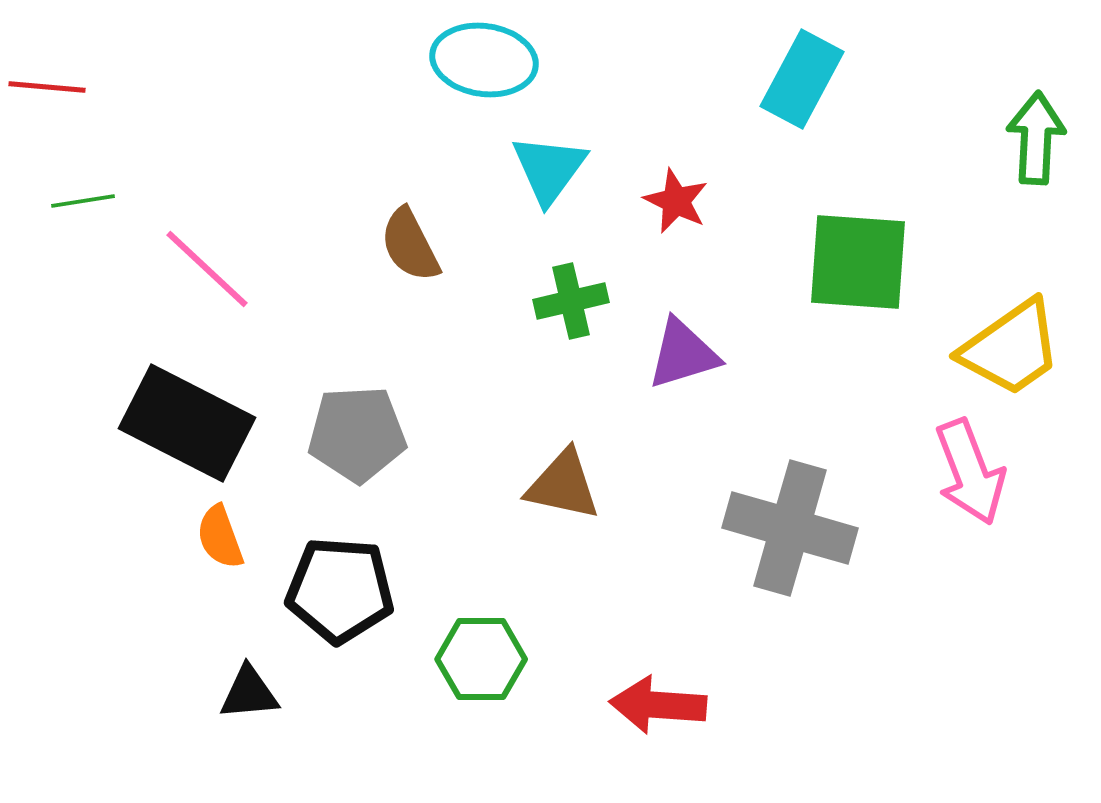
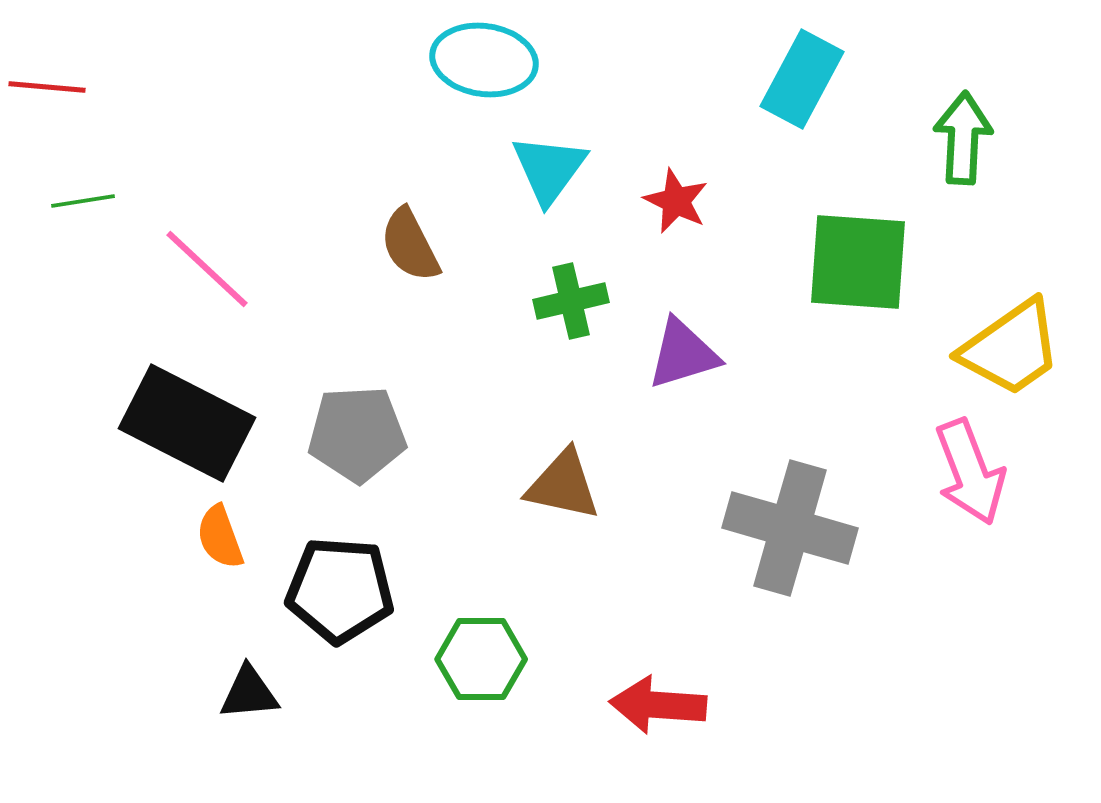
green arrow: moved 73 px left
